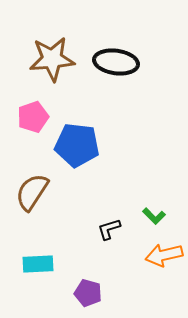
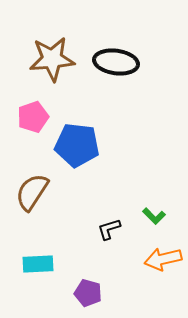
orange arrow: moved 1 px left, 4 px down
